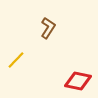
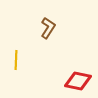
yellow line: rotated 42 degrees counterclockwise
